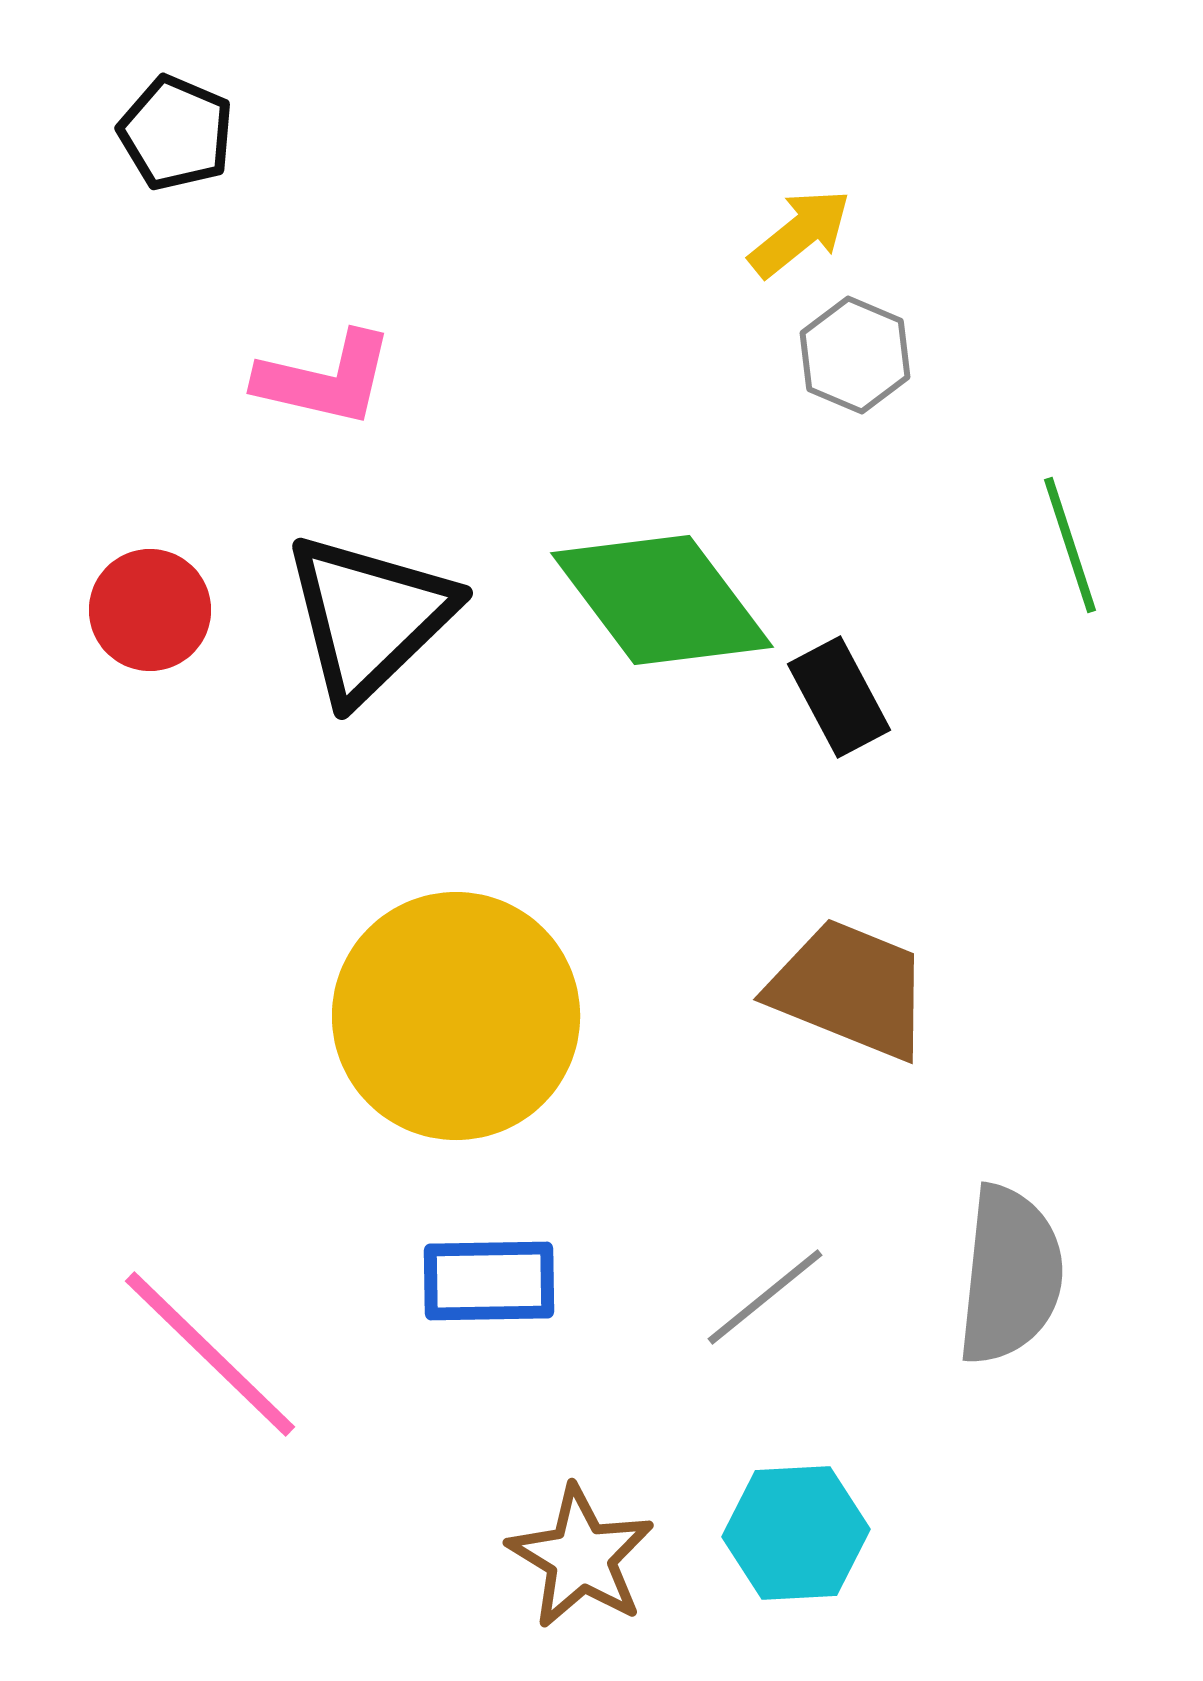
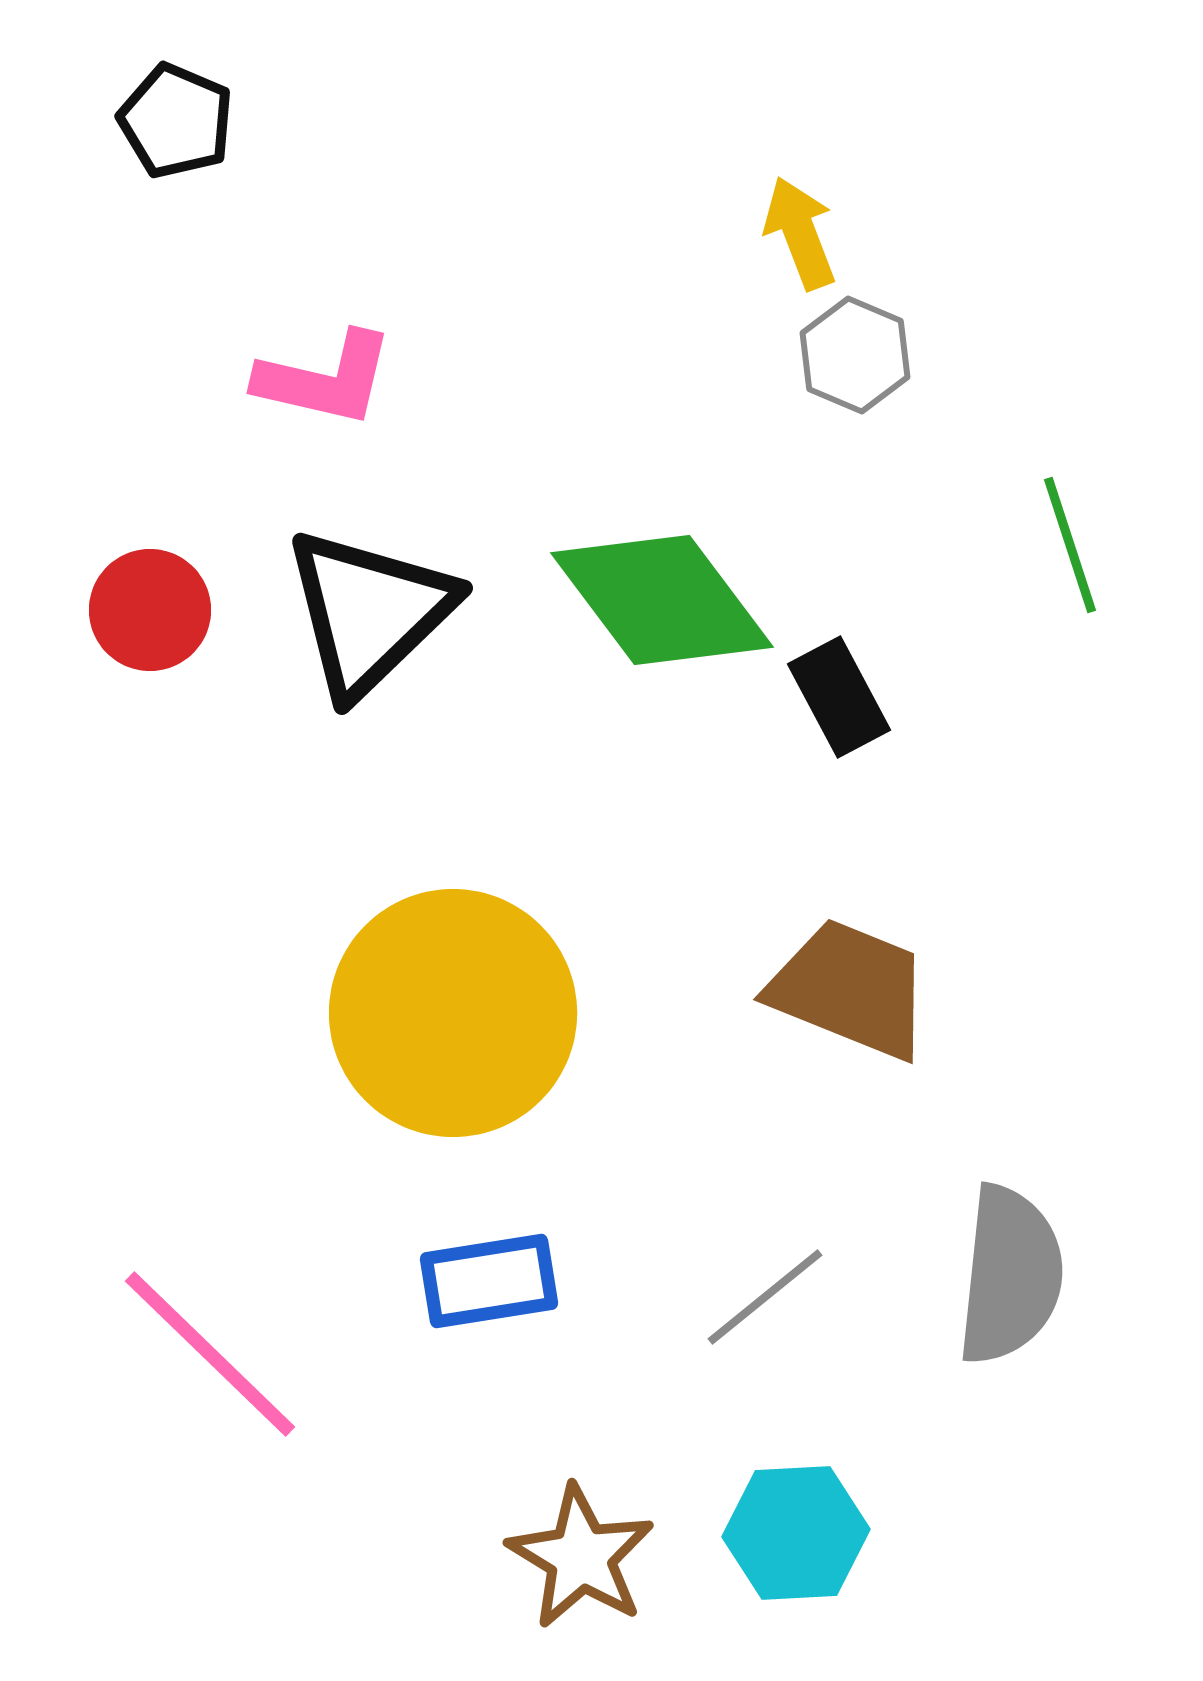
black pentagon: moved 12 px up
yellow arrow: rotated 72 degrees counterclockwise
black triangle: moved 5 px up
yellow circle: moved 3 px left, 3 px up
blue rectangle: rotated 8 degrees counterclockwise
